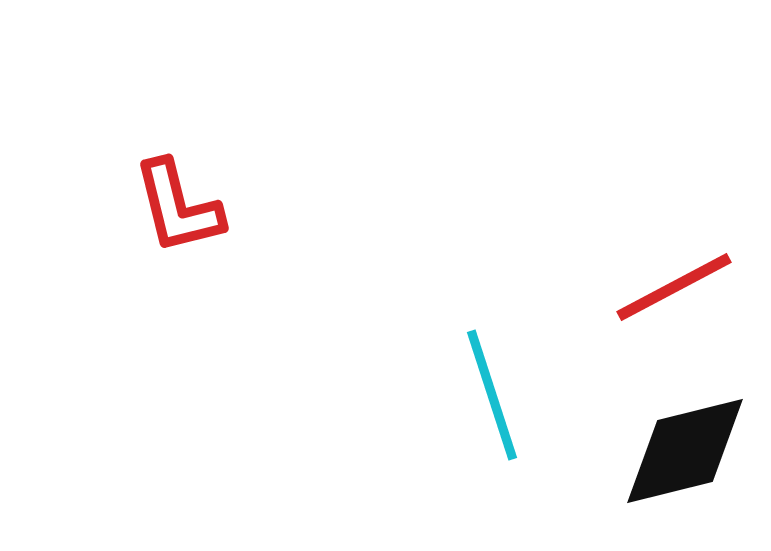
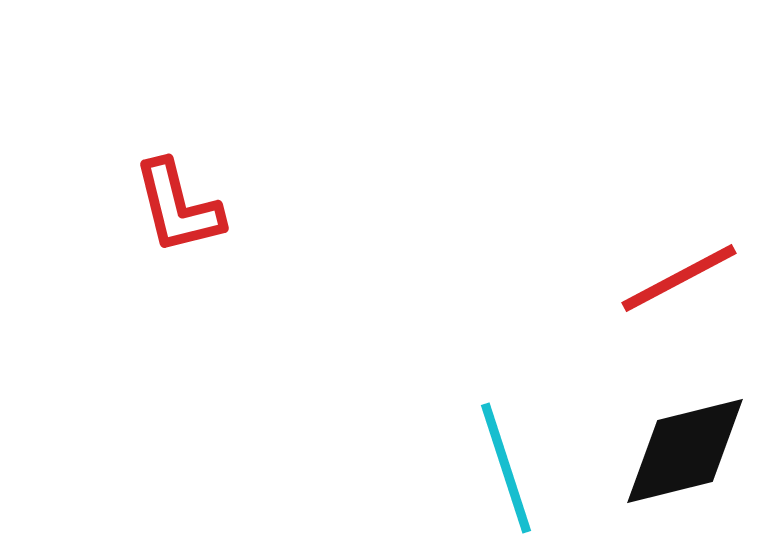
red line: moved 5 px right, 9 px up
cyan line: moved 14 px right, 73 px down
